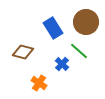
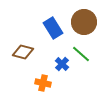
brown circle: moved 2 px left
green line: moved 2 px right, 3 px down
orange cross: moved 4 px right; rotated 21 degrees counterclockwise
